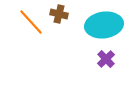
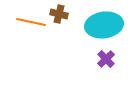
orange line: rotated 36 degrees counterclockwise
